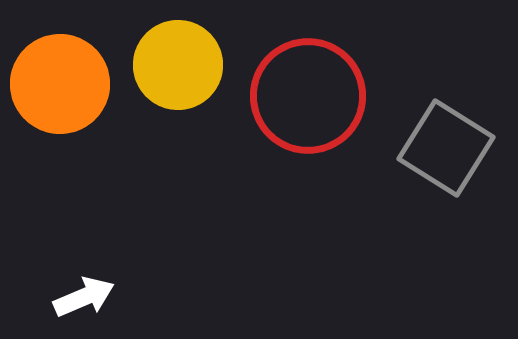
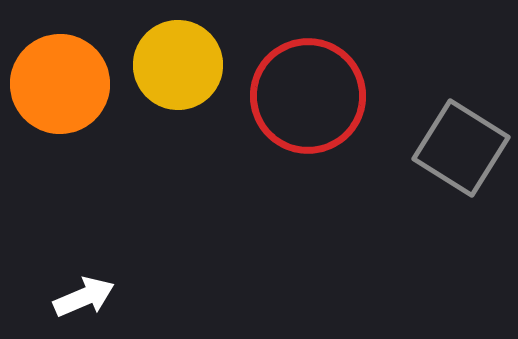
gray square: moved 15 px right
